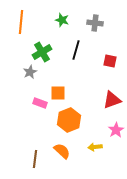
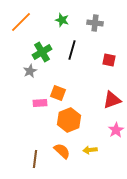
orange line: rotated 40 degrees clockwise
black line: moved 4 px left
red square: moved 1 px left, 1 px up
gray star: moved 1 px up
orange square: rotated 21 degrees clockwise
pink rectangle: rotated 24 degrees counterclockwise
yellow arrow: moved 5 px left, 3 px down
